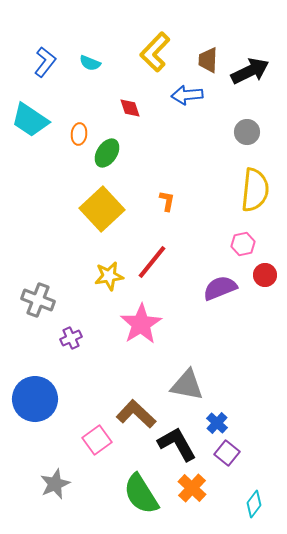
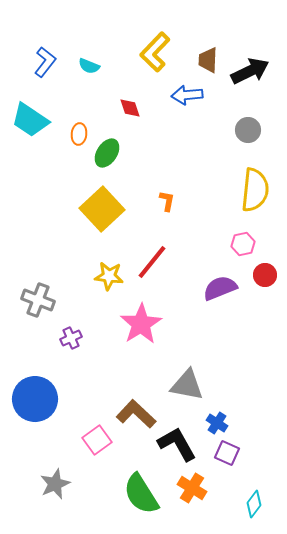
cyan semicircle: moved 1 px left, 3 px down
gray circle: moved 1 px right, 2 px up
yellow star: rotated 16 degrees clockwise
blue cross: rotated 10 degrees counterclockwise
purple square: rotated 15 degrees counterclockwise
orange cross: rotated 12 degrees counterclockwise
